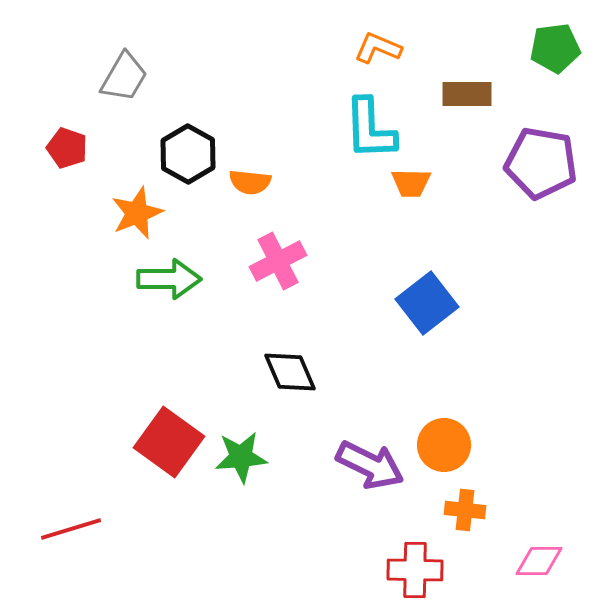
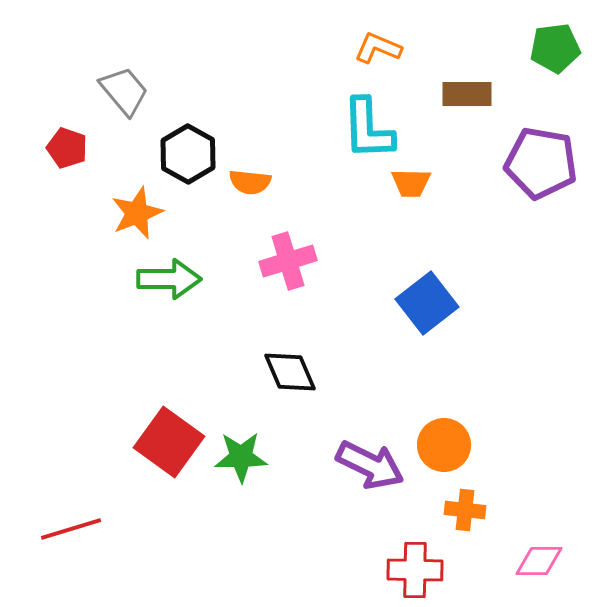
gray trapezoid: moved 14 px down; rotated 70 degrees counterclockwise
cyan L-shape: moved 2 px left
pink cross: moved 10 px right; rotated 10 degrees clockwise
green star: rotated 4 degrees clockwise
